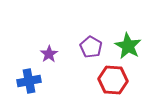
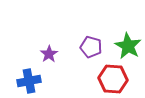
purple pentagon: rotated 15 degrees counterclockwise
red hexagon: moved 1 px up
